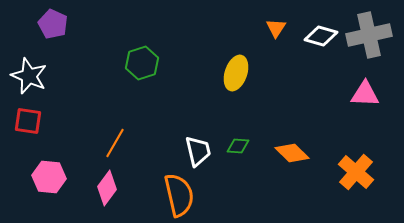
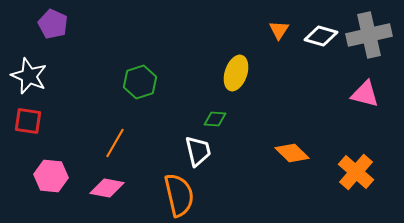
orange triangle: moved 3 px right, 2 px down
green hexagon: moved 2 px left, 19 px down
pink triangle: rotated 12 degrees clockwise
green diamond: moved 23 px left, 27 px up
pink hexagon: moved 2 px right, 1 px up
pink diamond: rotated 64 degrees clockwise
